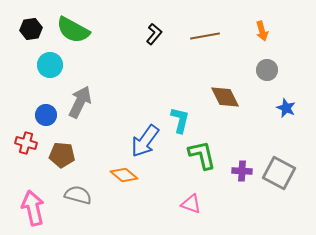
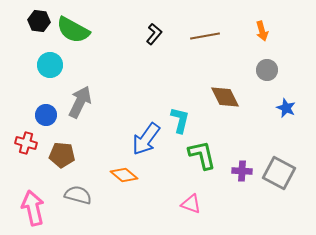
black hexagon: moved 8 px right, 8 px up; rotated 15 degrees clockwise
blue arrow: moved 1 px right, 2 px up
